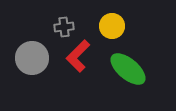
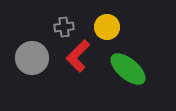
yellow circle: moved 5 px left, 1 px down
